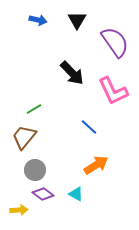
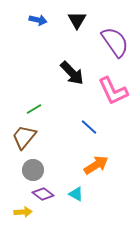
gray circle: moved 2 px left
yellow arrow: moved 4 px right, 2 px down
